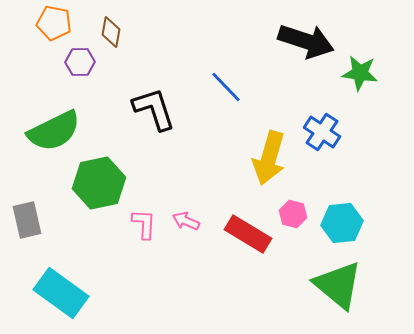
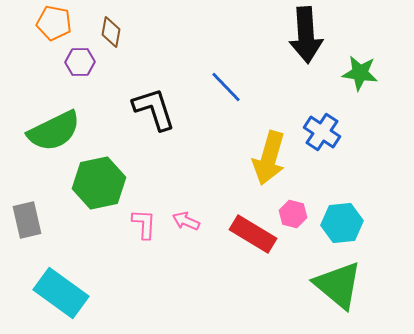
black arrow: moved 6 px up; rotated 68 degrees clockwise
red rectangle: moved 5 px right
